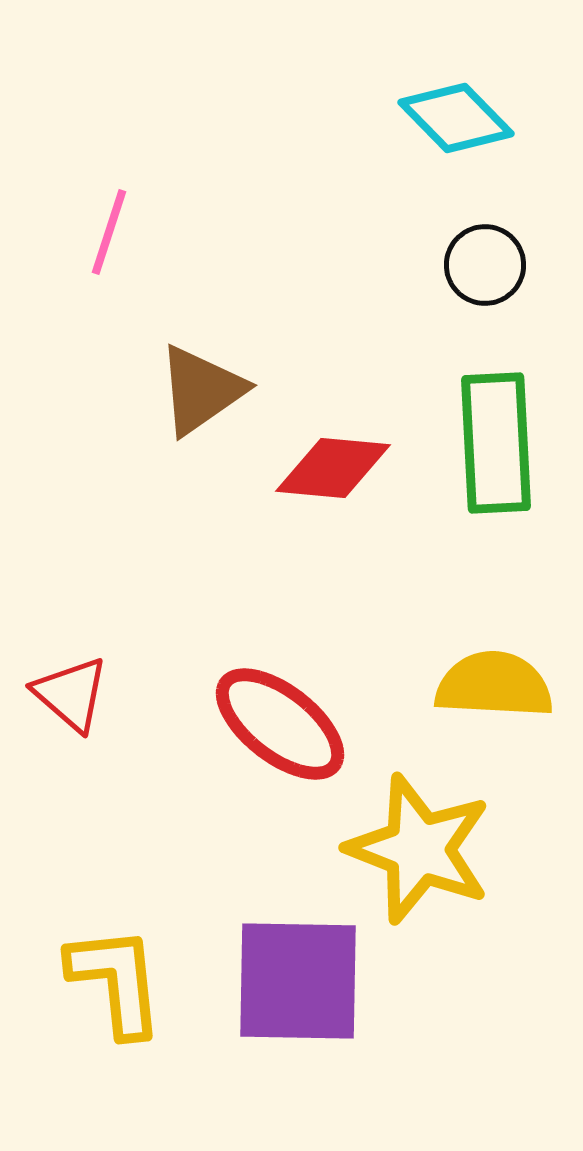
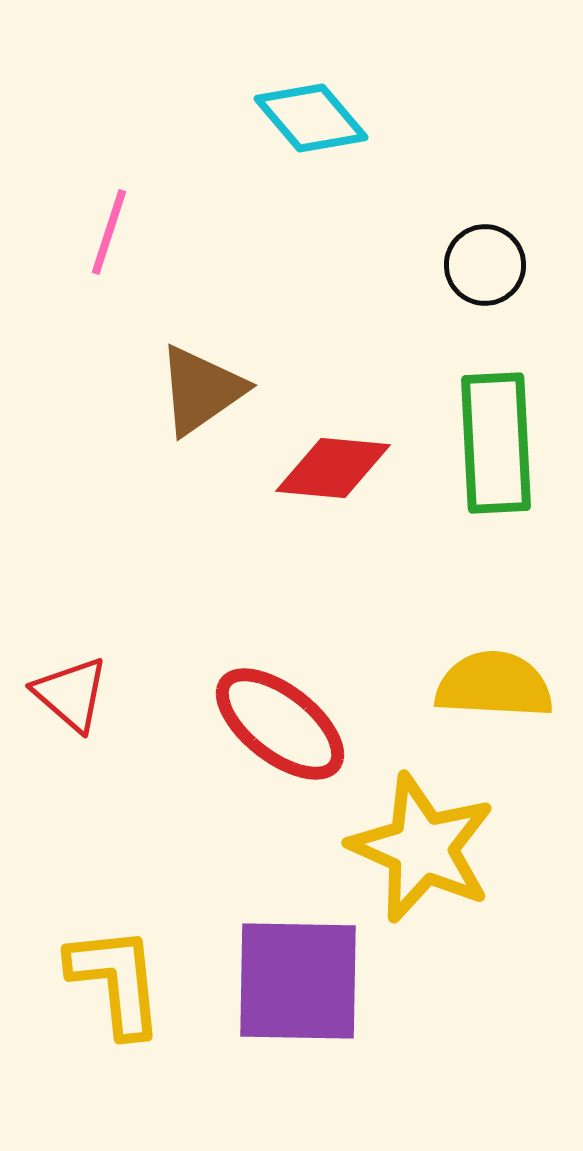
cyan diamond: moved 145 px left; rotated 4 degrees clockwise
yellow star: moved 3 px right, 1 px up; rotated 3 degrees clockwise
